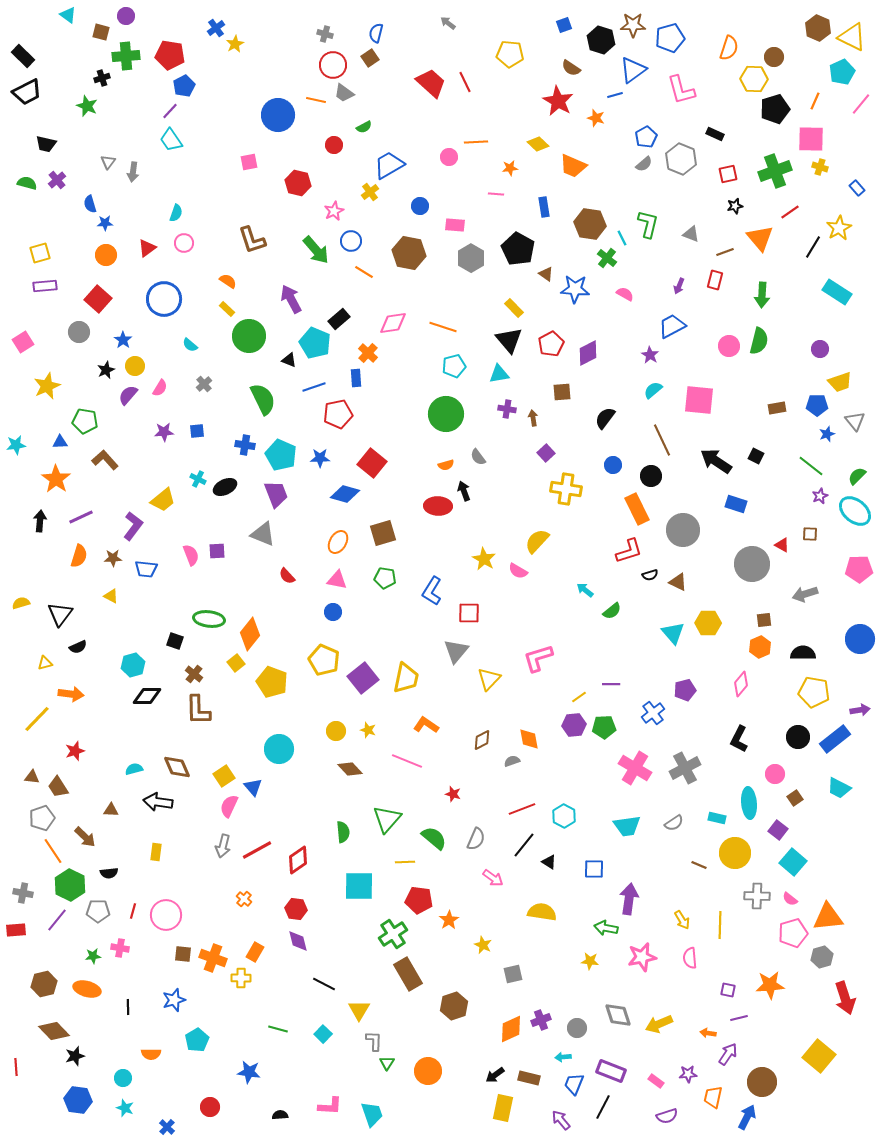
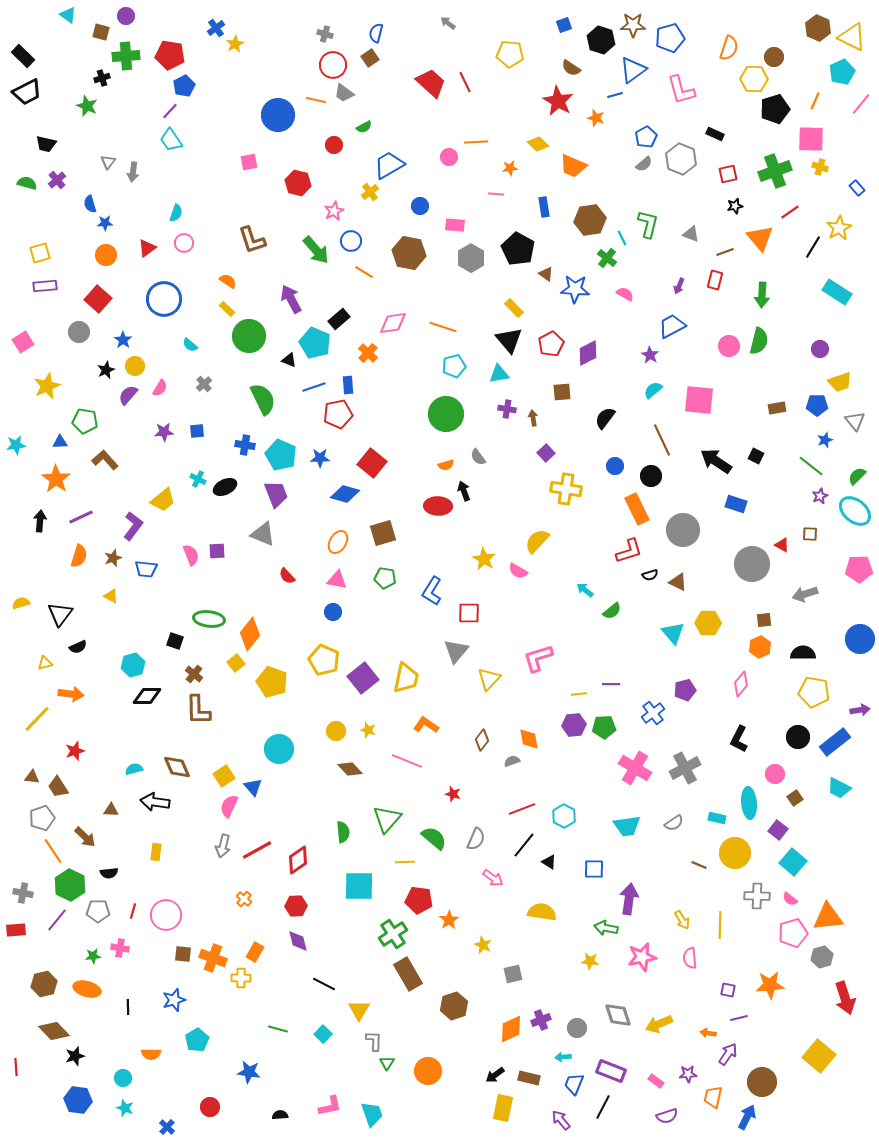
brown hexagon at (590, 224): moved 4 px up; rotated 16 degrees counterclockwise
blue rectangle at (356, 378): moved 8 px left, 7 px down
blue star at (827, 434): moved 2 px left, 6 px down
blue circle at (613, 465): moved 2 px right, 1 px down
brown star at (113, 558): rotated 18 degrees counterclockwise
yellow line at (579, 697): moved 3 px up; rotated 28 degrees clockwise
blue rectangle at (835, 739): moved 3 px down
brown diamond at (482, 740): rotated 25 degrees counterclockwise
black arrow at (158, 802): moved 3 px left
red hexagon at (296, 909): moved 3 px up; rotated 10 degrees counterclockwise
pink L-shape at (330, 1106): rotated 15 degrees counterclockwise
